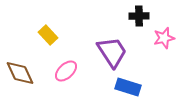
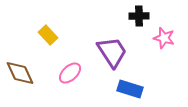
pink star: rotated 30 degrees clockwise
pink ellipse: moved 4 px right, 2 px down
blue rectangle: moved 2 px right, 2 px down
